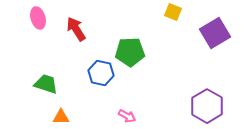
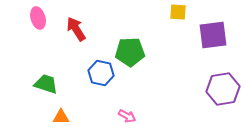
yellow square: moved 5 px right; rotated 18 degrees counterclockwise
purple square: moved 2 px left, 2 px down; rotated 24 degrees clockwise
purple hexagon: moved 16 px right, 17 px up; rotated 20 degrees clockwise
